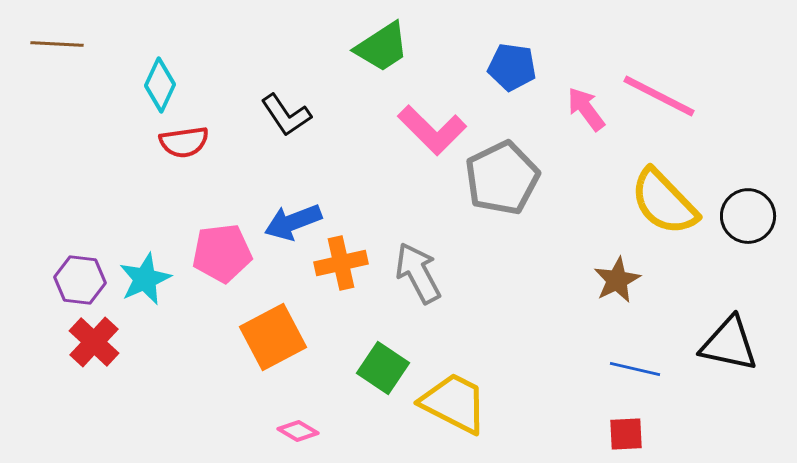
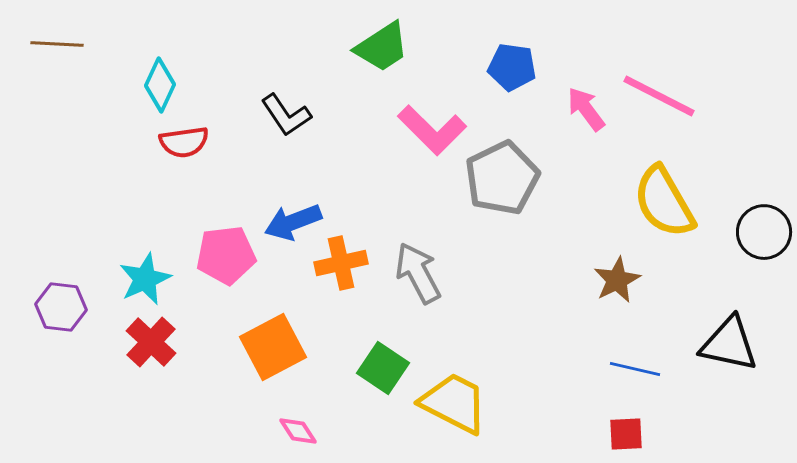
yellow semicircle: rotated 14 degrees clockwise
black circle: moved 16 px right, 16 px down
pink pentagon: moved 4 px right, 2 px down
purple hexagon: moved 19 px left, 27 px down
orange square: moved 10 px down
red cross: moved 57 px right
pink diamond: rotated 27 degrees clockwise
